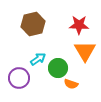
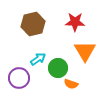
red star: moved 4 px left, 3 px up
